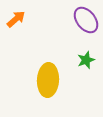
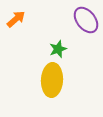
green star: moved 28 px left, 11 px up
yellow ellipse: moved 4 px right
